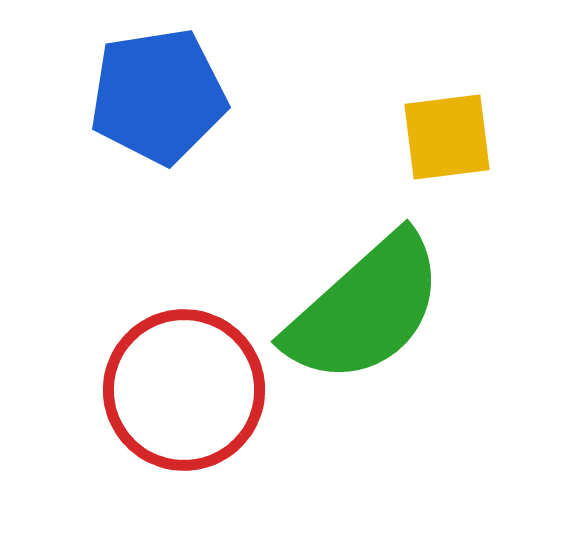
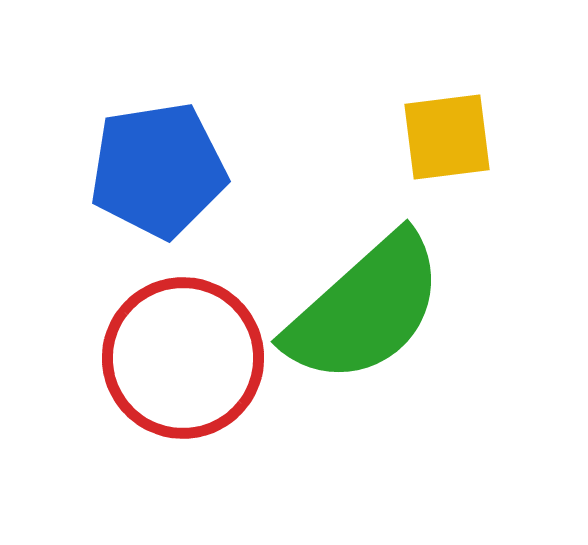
blue pentagon: moved 74 px down
red circle: moved 1 px left, 32 px up
